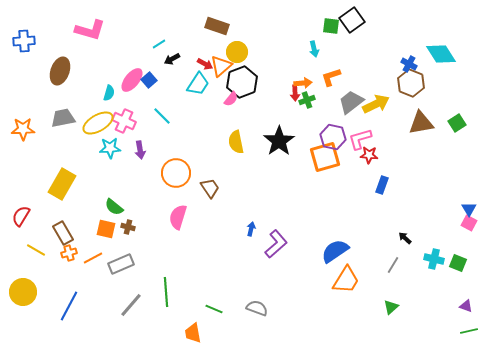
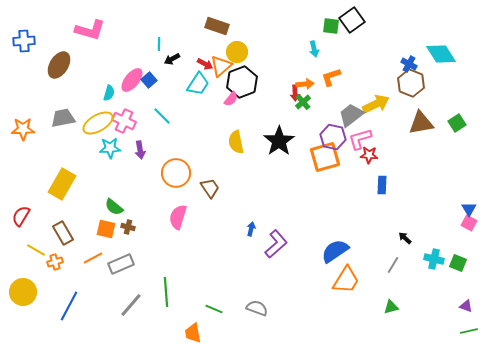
cyan line at (159, 44): rotated 56 degrees counterclockwise
brown ellipse at (60, 71): moved 1 px left, 6 px up; rotated 12 degrees clockwise
orange arrow at (303, 83): moved 2 px right, 1 px down
green cross at (307, 100): moved 4 px left, 2 px down; rotated 21 degrees counterclockwise
gray trapezoid at (351, 102): moved 13 px down
blue rectangle at (382, 185): rotated 18 degrees counterclockwise
orange cross at (69, 253): moved 14 px left, 9 px down
green triangle at (391, 307): rotated 28 degrees clockwise
